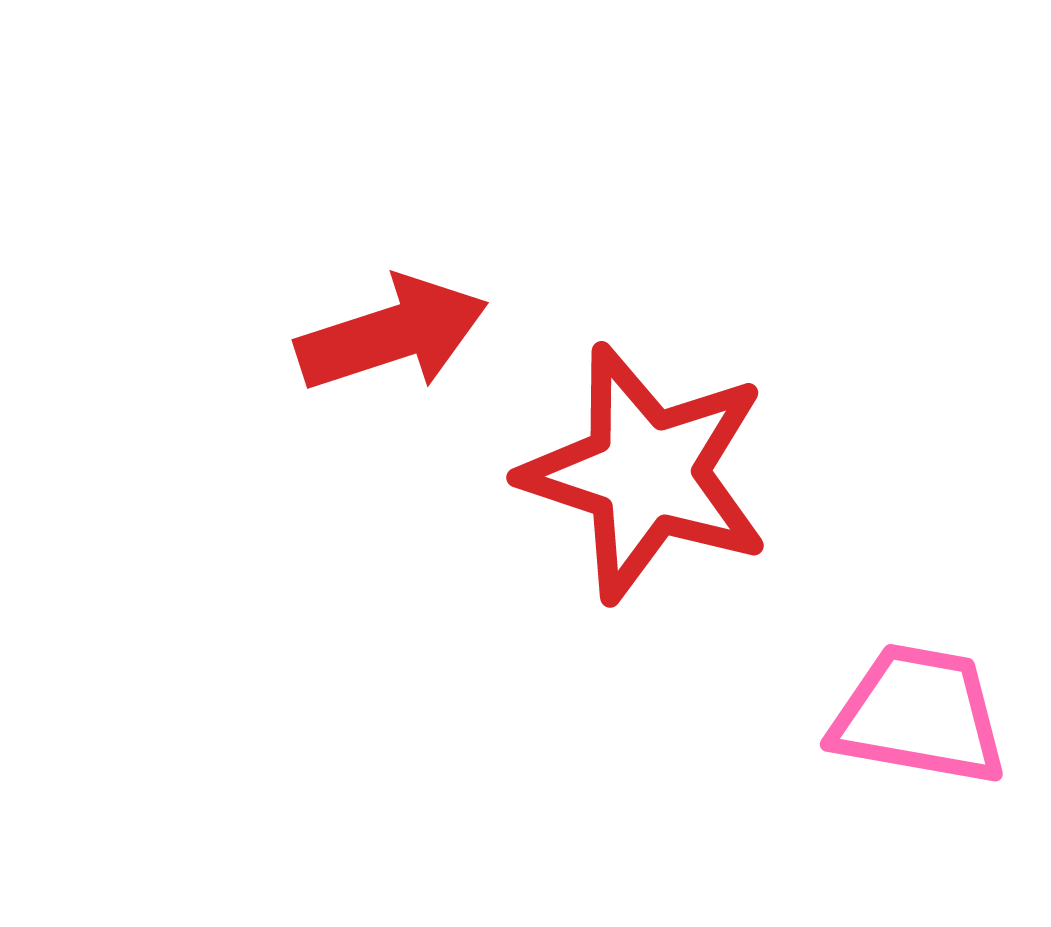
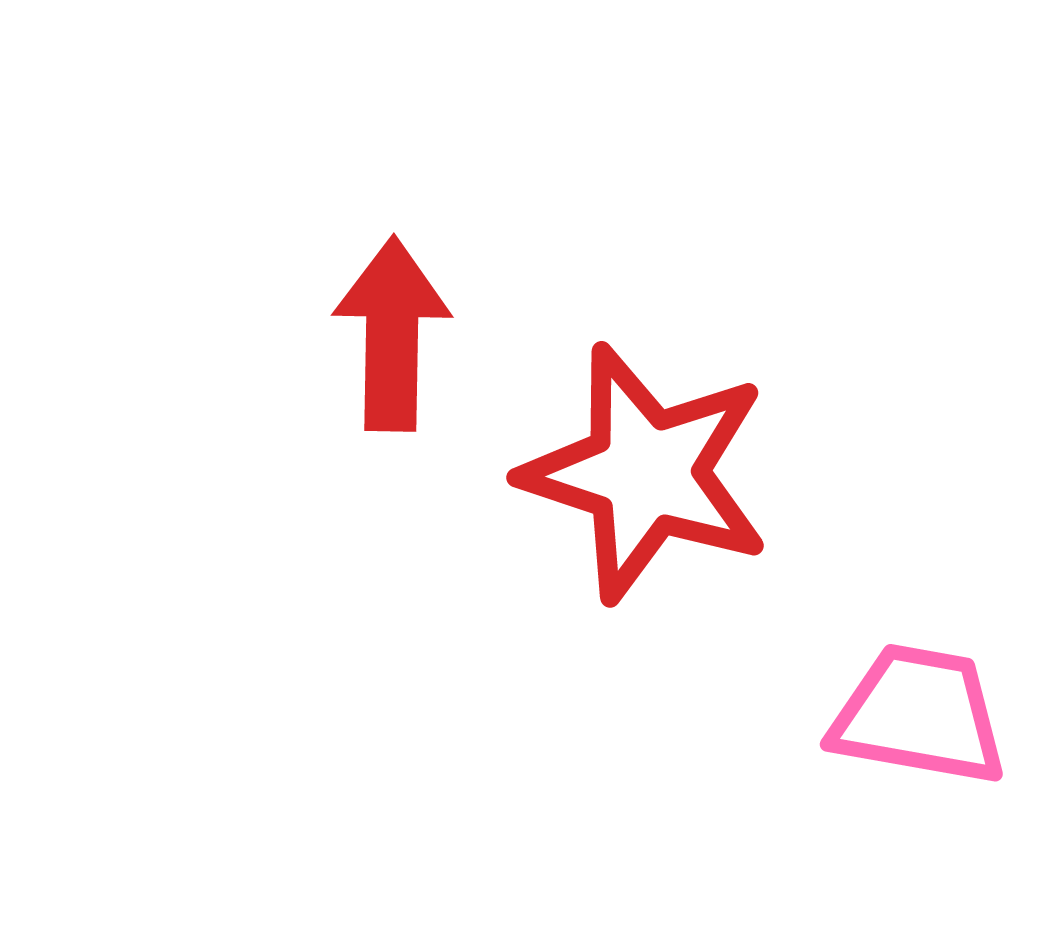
red arrow: rotated 71 degrees counterclockwise
